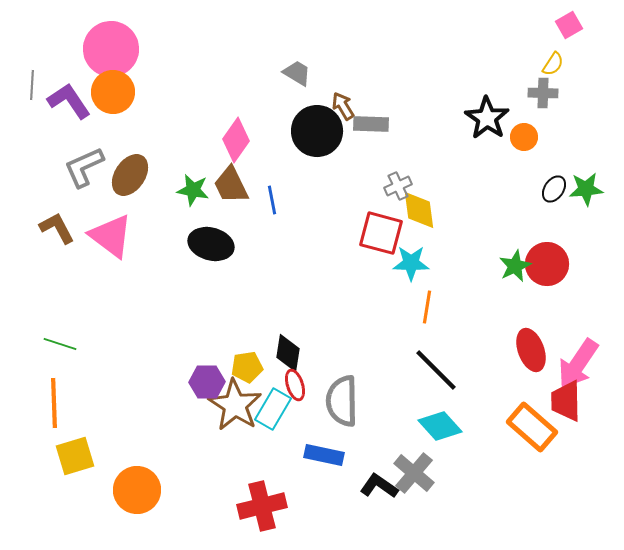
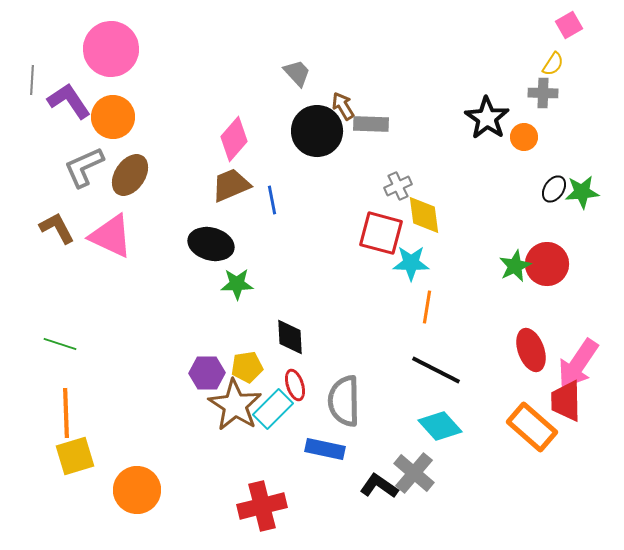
gray trapezoid at (297, 73): rotated 16 degrees clockwise
gray line at (32, 85): moved 5 px up
orange circle at (113, 92): moved 25 px down
pink diamond at (236, 140): moved 2 px left, 1 px up; rotated 6 degrees clockwise
brown trapezoid at (231, 185): rotated 93 degrees clockwise
green star at (586, 189): moved 4 px left, 3 px down
green star at (193, 190): moved 44 px right, 94 px down; rotated 12 degrees counterclockwise
yellow diamond at (419, 210): moved 5 px right, 5 px down
pink triangle at (111, 236): rotated 12 degrees counterclockwise
black diamond at (288, 353): moved 2 px right, 16 px up; rotated 12 degrees counterclockwise
black line at (436, 370): rotated 18 degrees counterclockwise
purple hexagon at (207, 382): moved 9 px up
gray semicircle at (342, 401): moved 2 px right
orange line at (54, 403): moved 12 px right, 10 px down
cyan rectangle at (273, 409): rotated 15 degrees clockwise
blue rectangle at (324, 455): moved 1 px right, 6 px up
